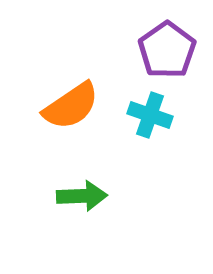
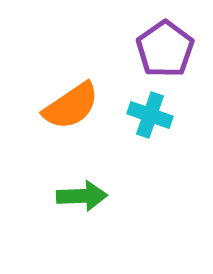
purple pentagon: moved 2 px left, 1 px up
